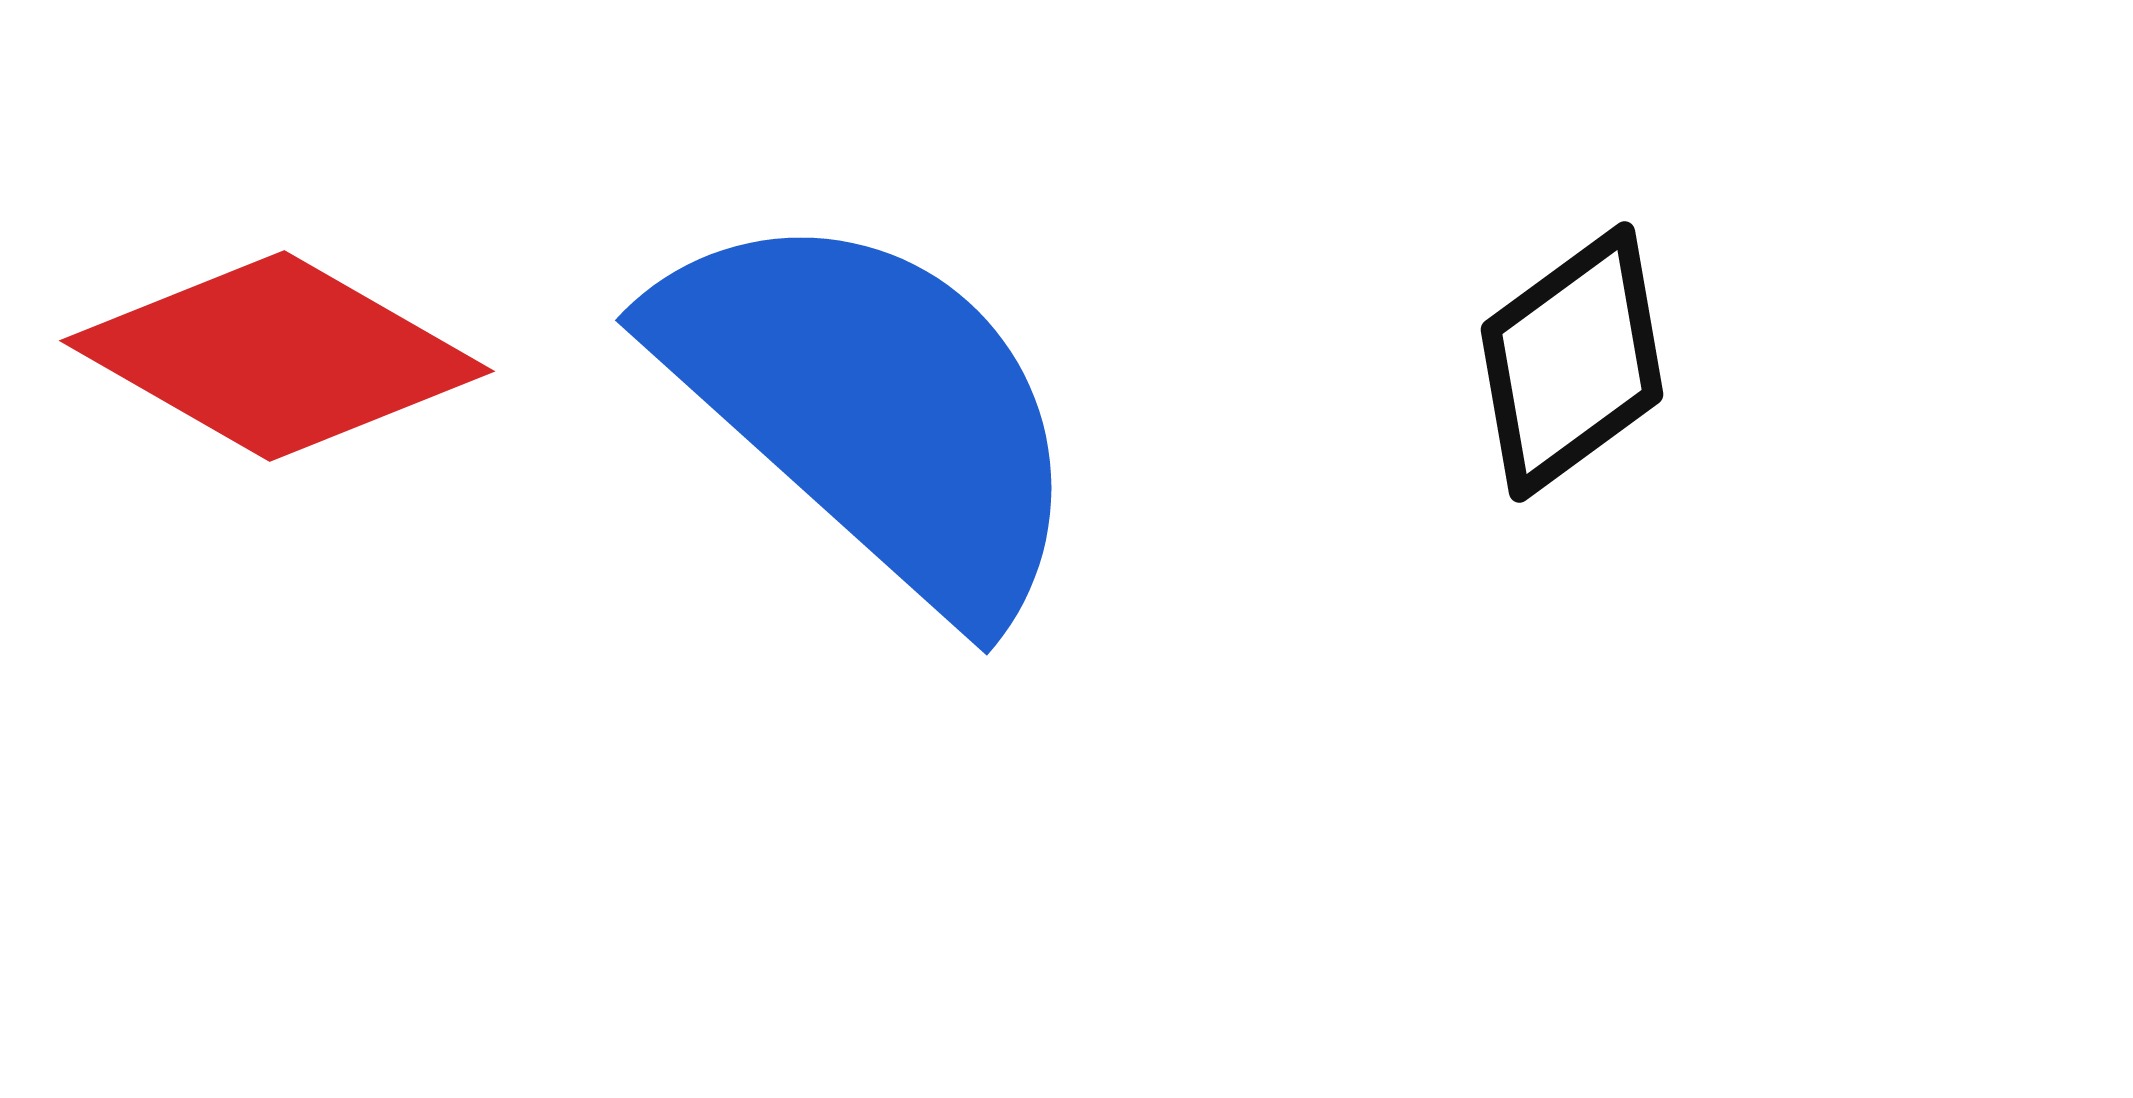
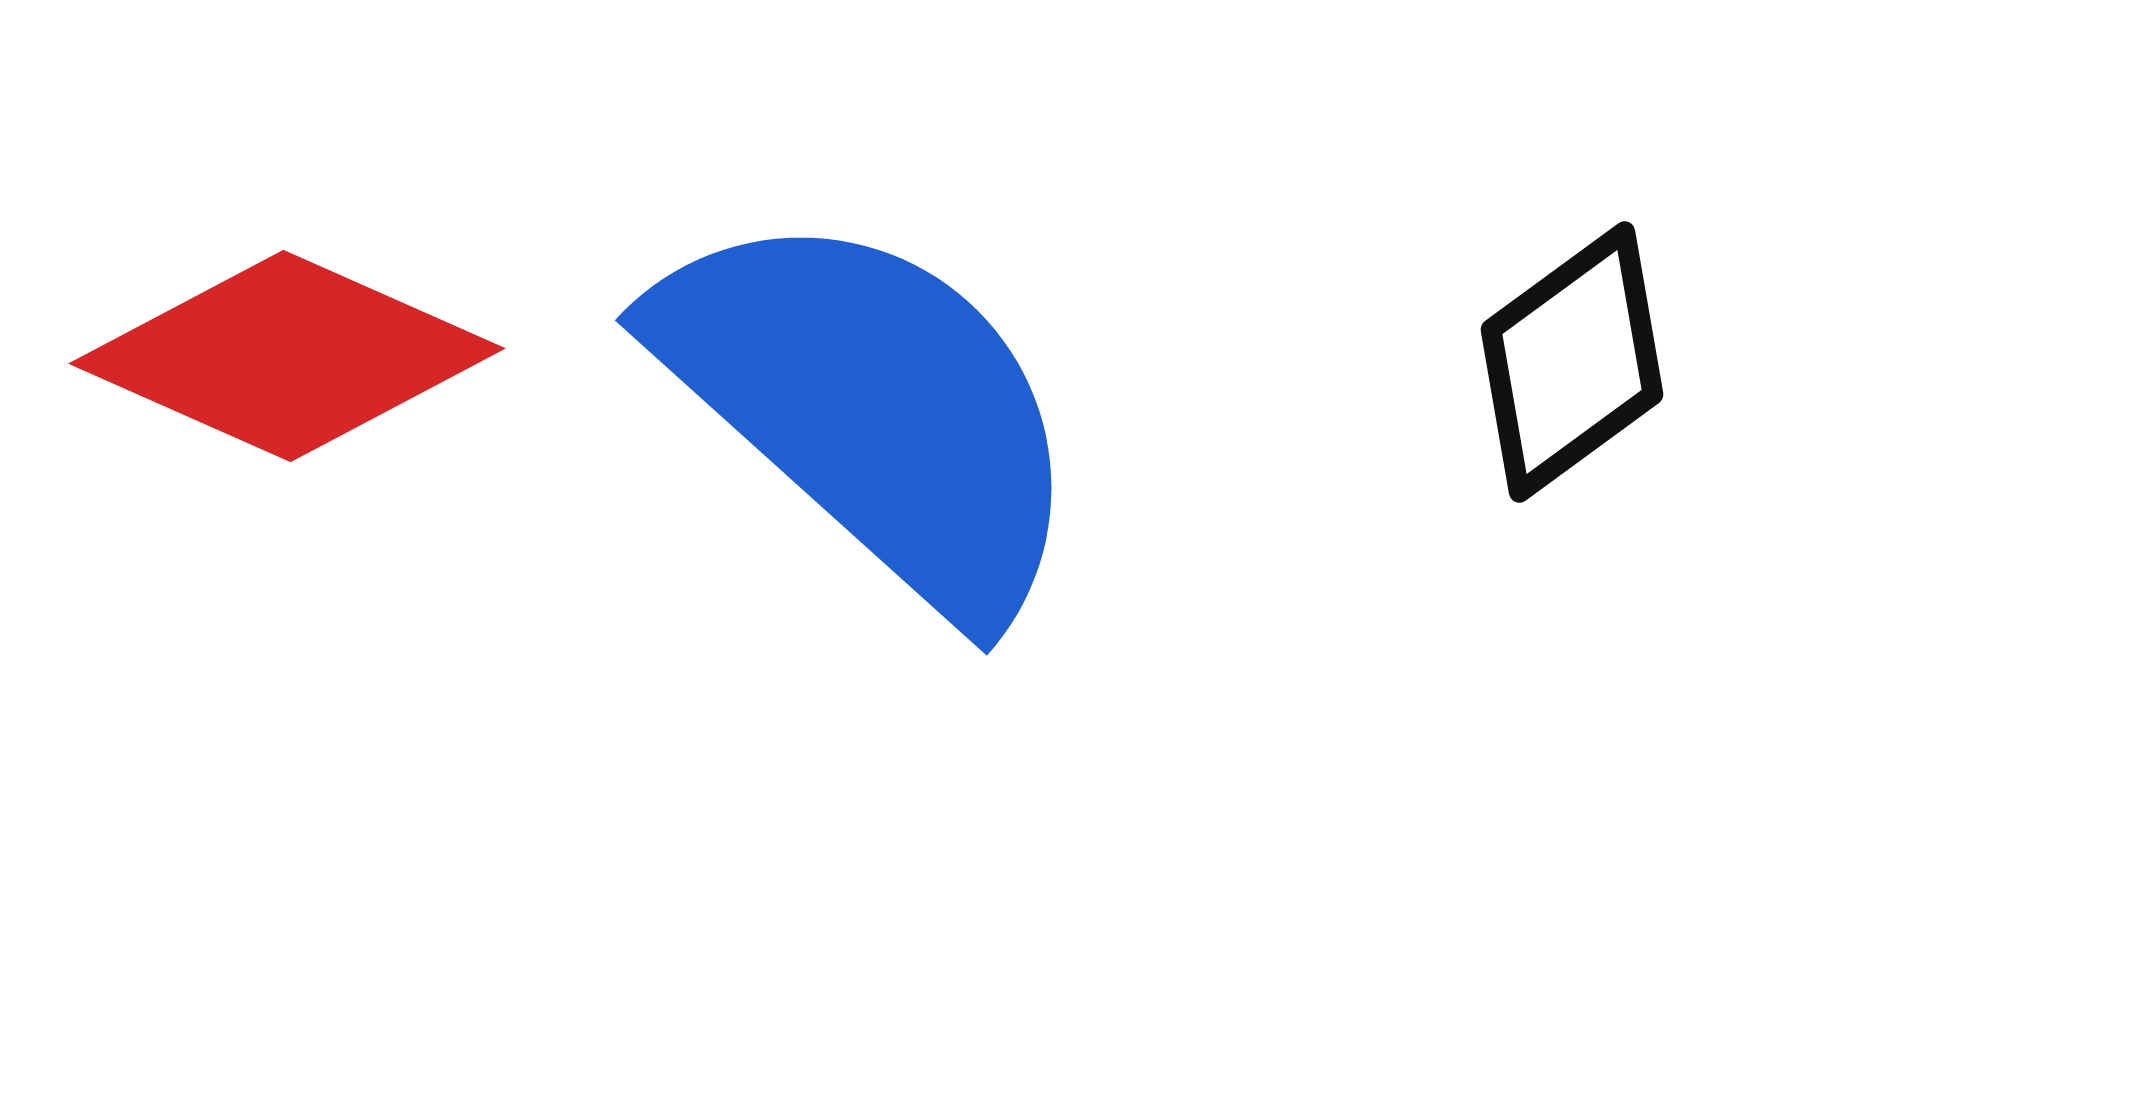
red diamond: moved 10 px right; rotated 6 degrees counterclockwise
